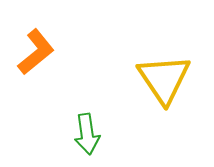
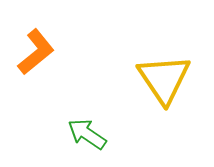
green arrow: rotated 132 degrees clockwise
